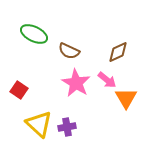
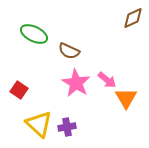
brown diamond: moved 15 px right, 34 px up
